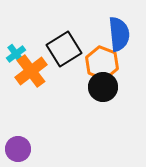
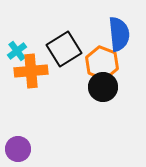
cyan cross: moved 1 px right, 3 px up
orange cross: rotated 32 degrees clockwise
